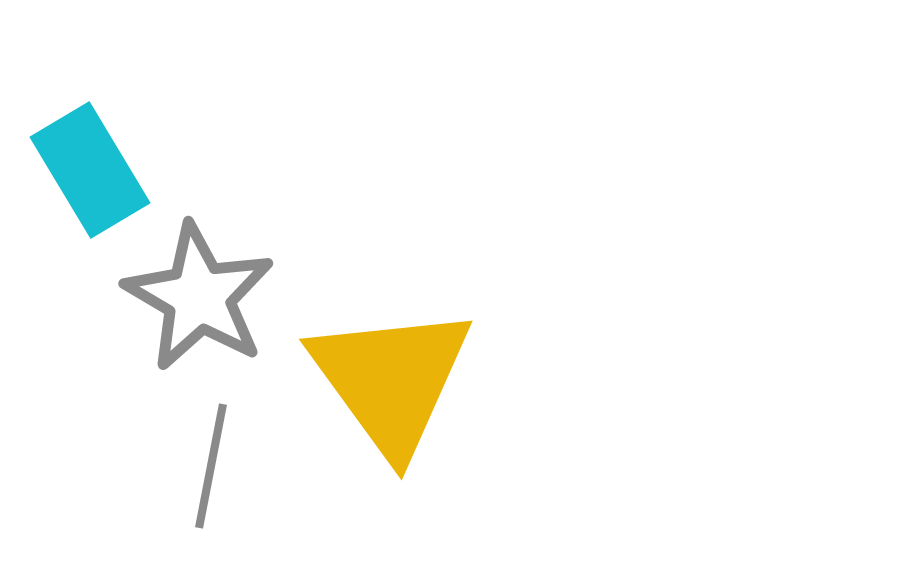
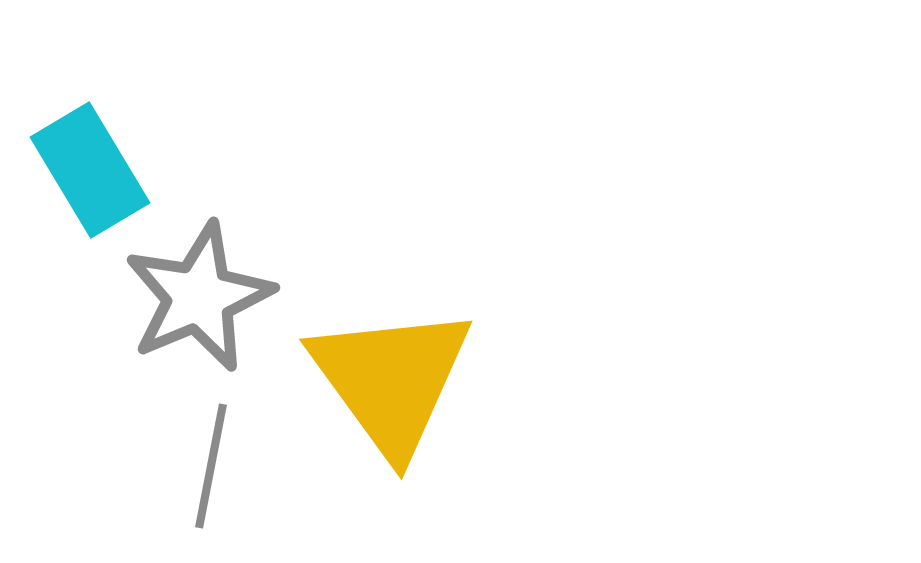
gray star: rotated 19 degrees clockwise
